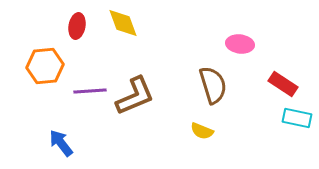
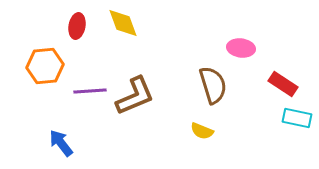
pink ellipse: moved 1 px right, 4 px down
